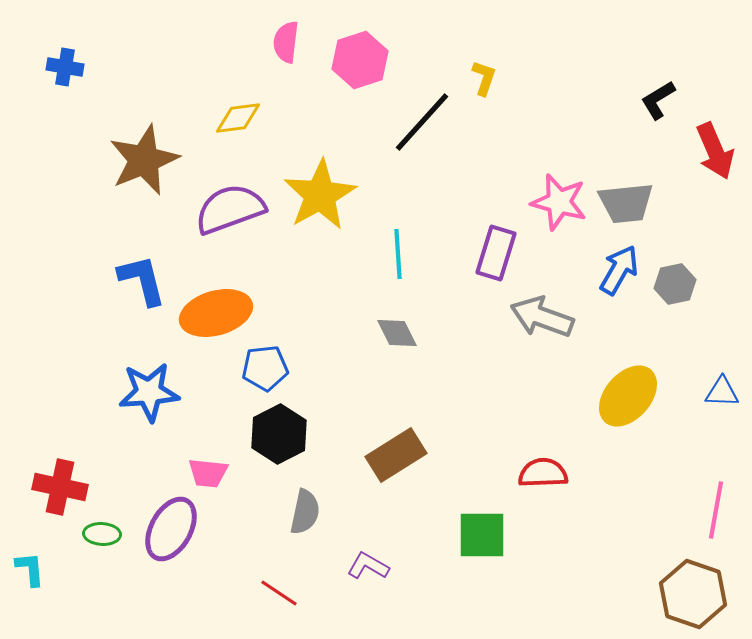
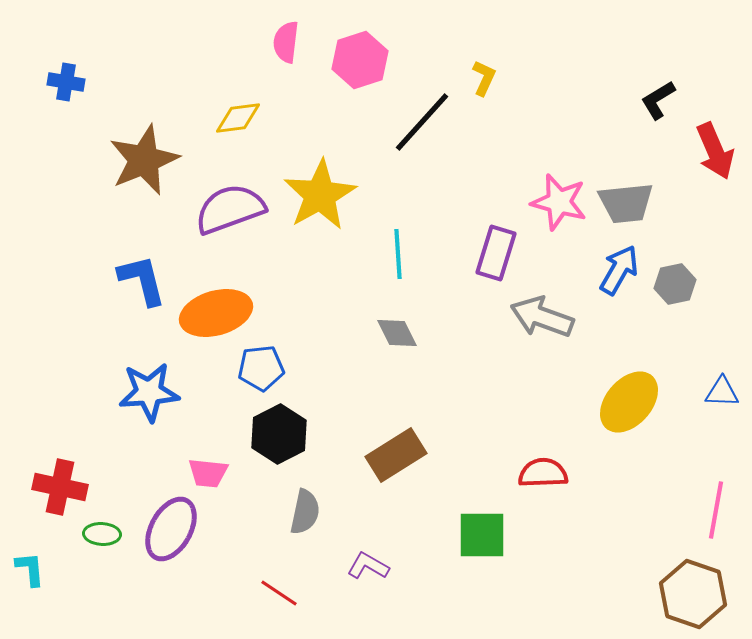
blue cross: moved 1 px right, 15 px down
yellow L-shape: rotated 6 degrees clockwise
blue pentagon: moved 4 px left
yellow ellipse: moved 1 px right, 6 px down
